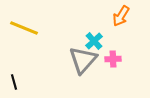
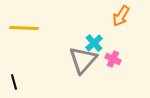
yellow line: rotated 20 degrees counterclockwise
cyan cross: moved 2 px down
pink cross: rotated 28 degrees clockwise
